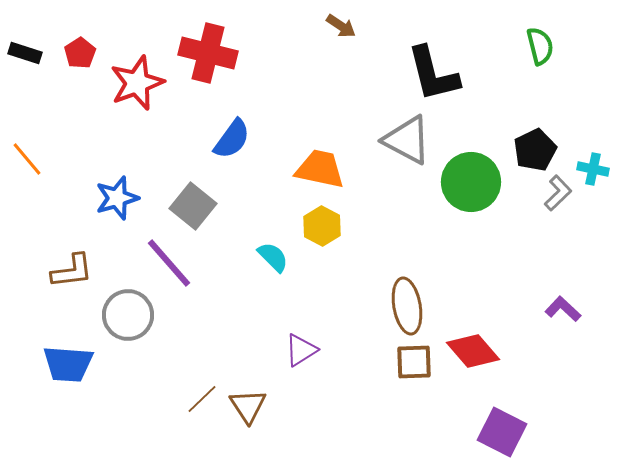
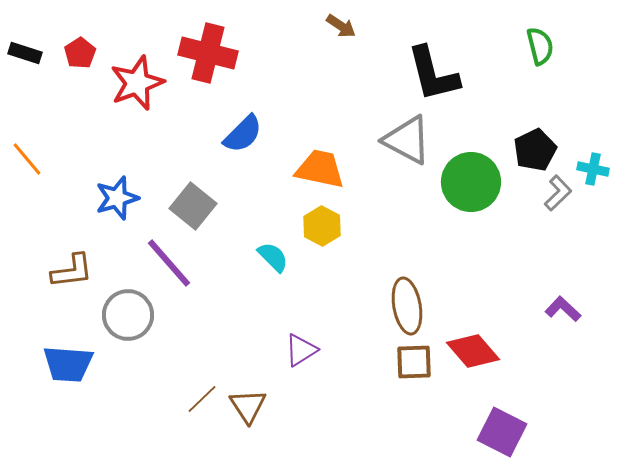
blue semicircle: moved 11 px right, 5 px up; rotated 9 degrees clockwise
